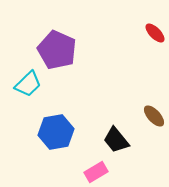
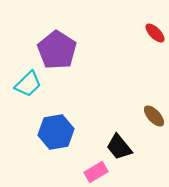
purple pentagon: rotated 9 degrees clockwise
black trapezoid: moved 3 px right, 7 px down
